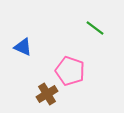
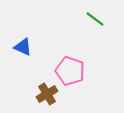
green line: moved 9 px up
